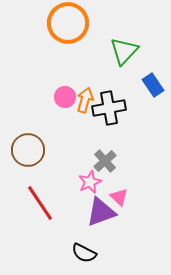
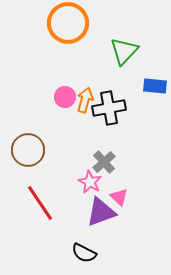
blue rectangle: moved 2 px right, 1 px down; rotated 50 degrees counterclockwise
gray cross: moved 1 px left, 1 px down
pink star: rotated 20 degrees counterclockwise
